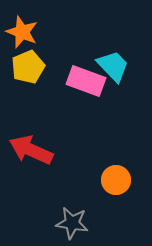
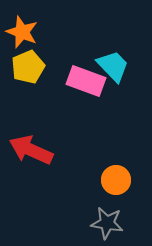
gray star: moved 35 px right
